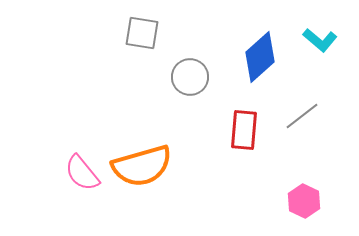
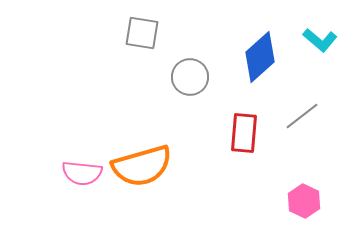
red rectangle: moved 3 px down
pink semicircle: rotated 45 degrees counterclockwise
